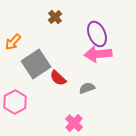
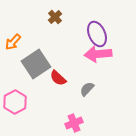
gray semicircle: moved 1 px down; rotated 28 degrees counterclockwise
pink cross: rotated 24 degrees clockwise
